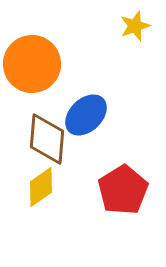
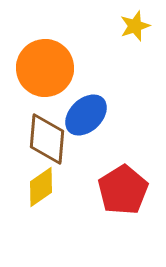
orange circle: moved 13 px right, 4 px down
